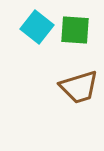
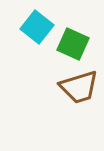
green square: moved 2 px left, 14 px down; rotated 20 degrees clockwise
